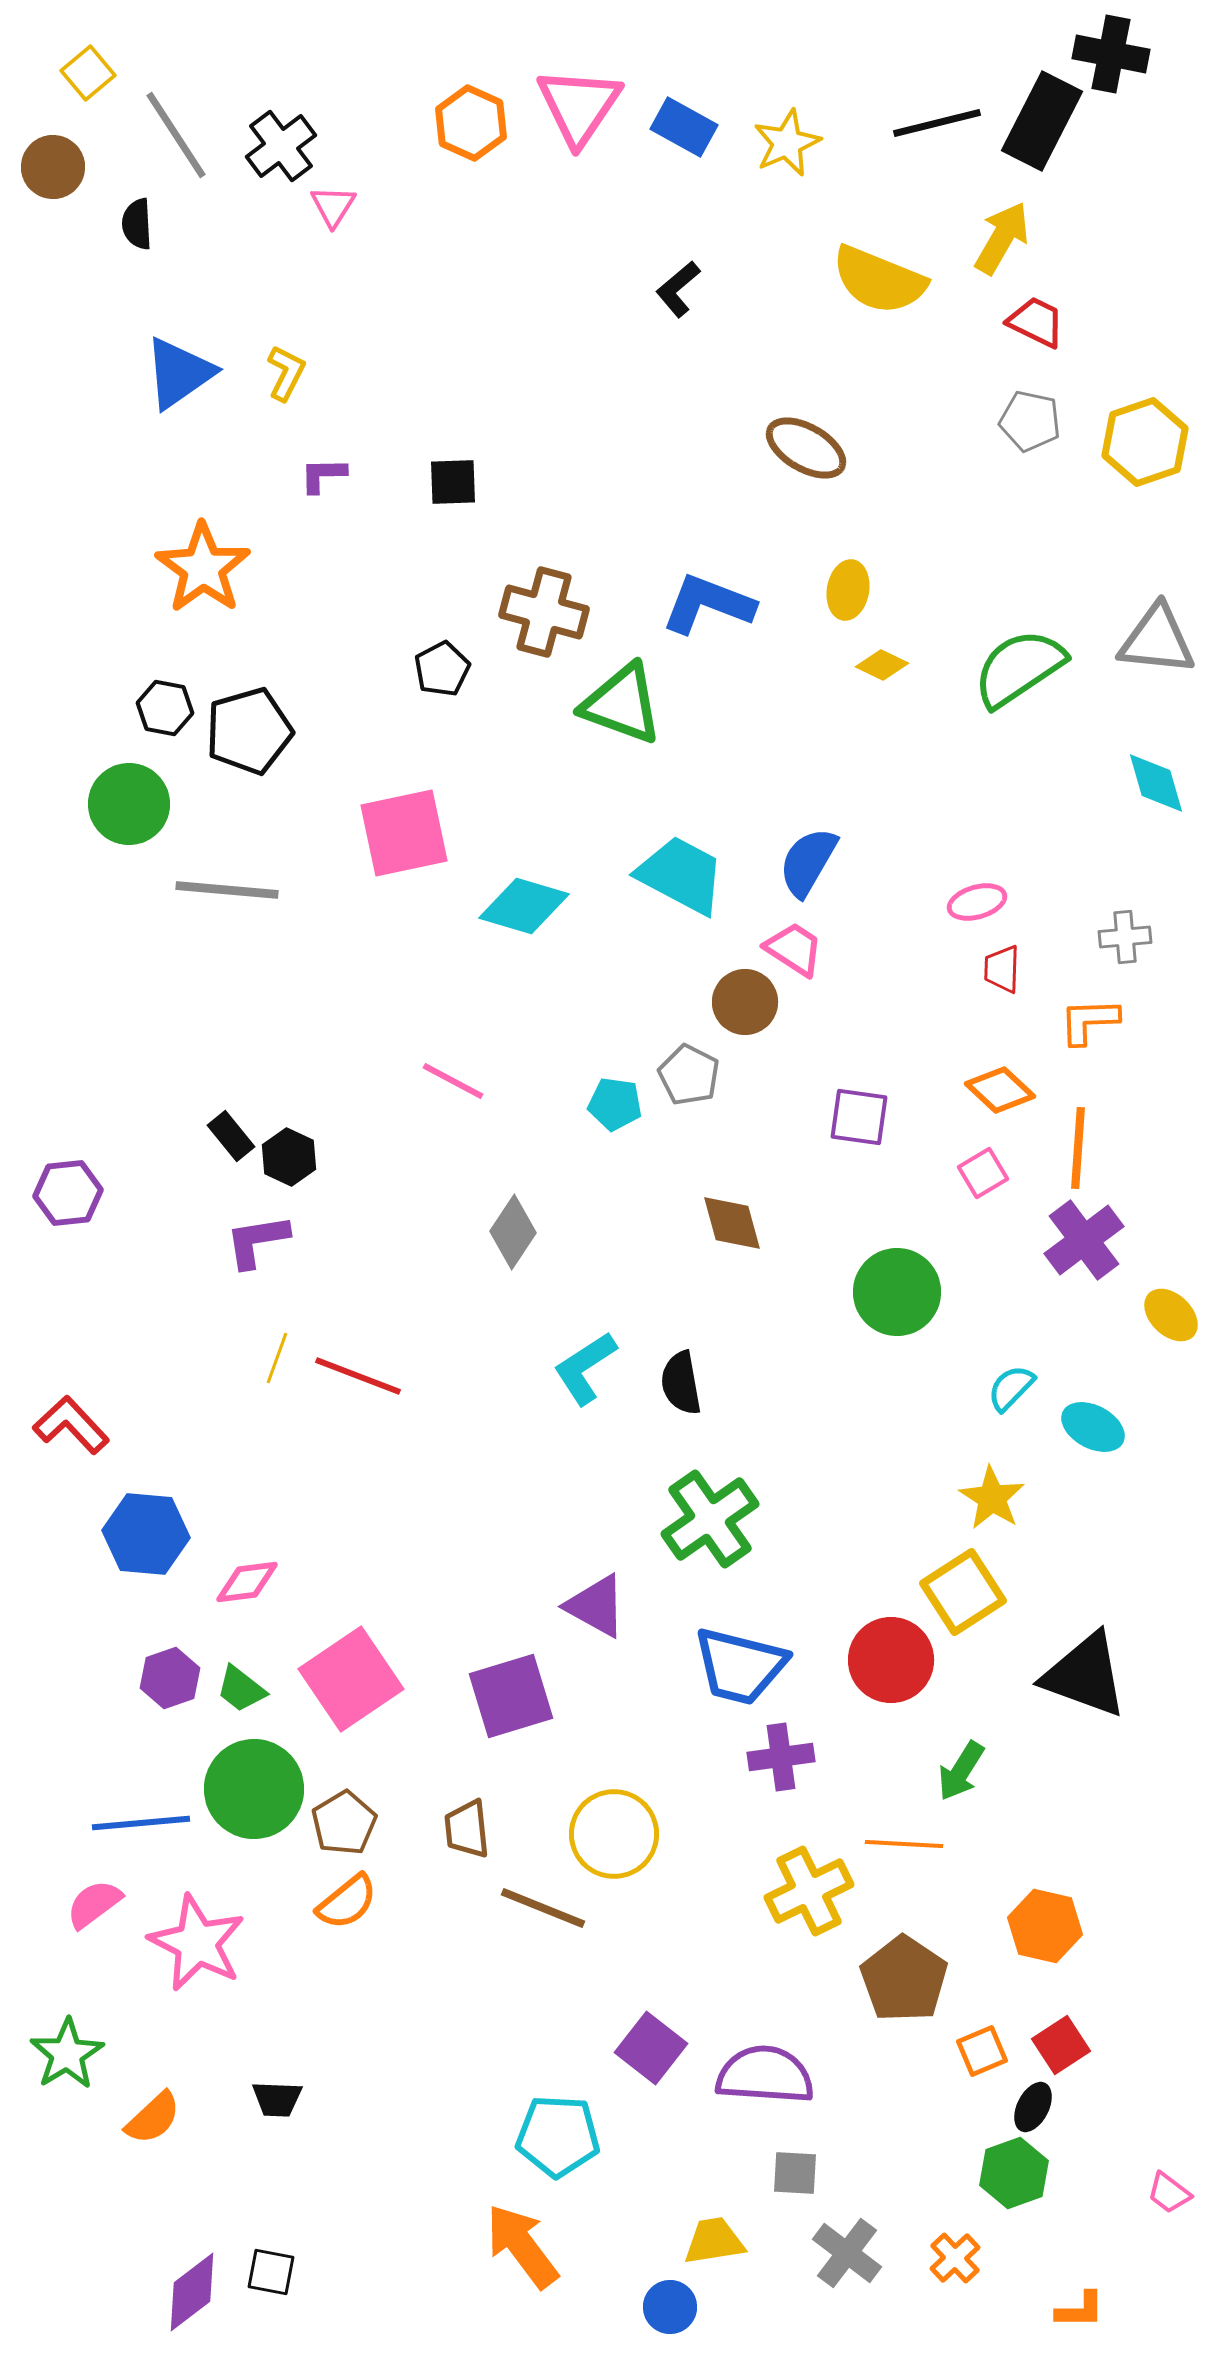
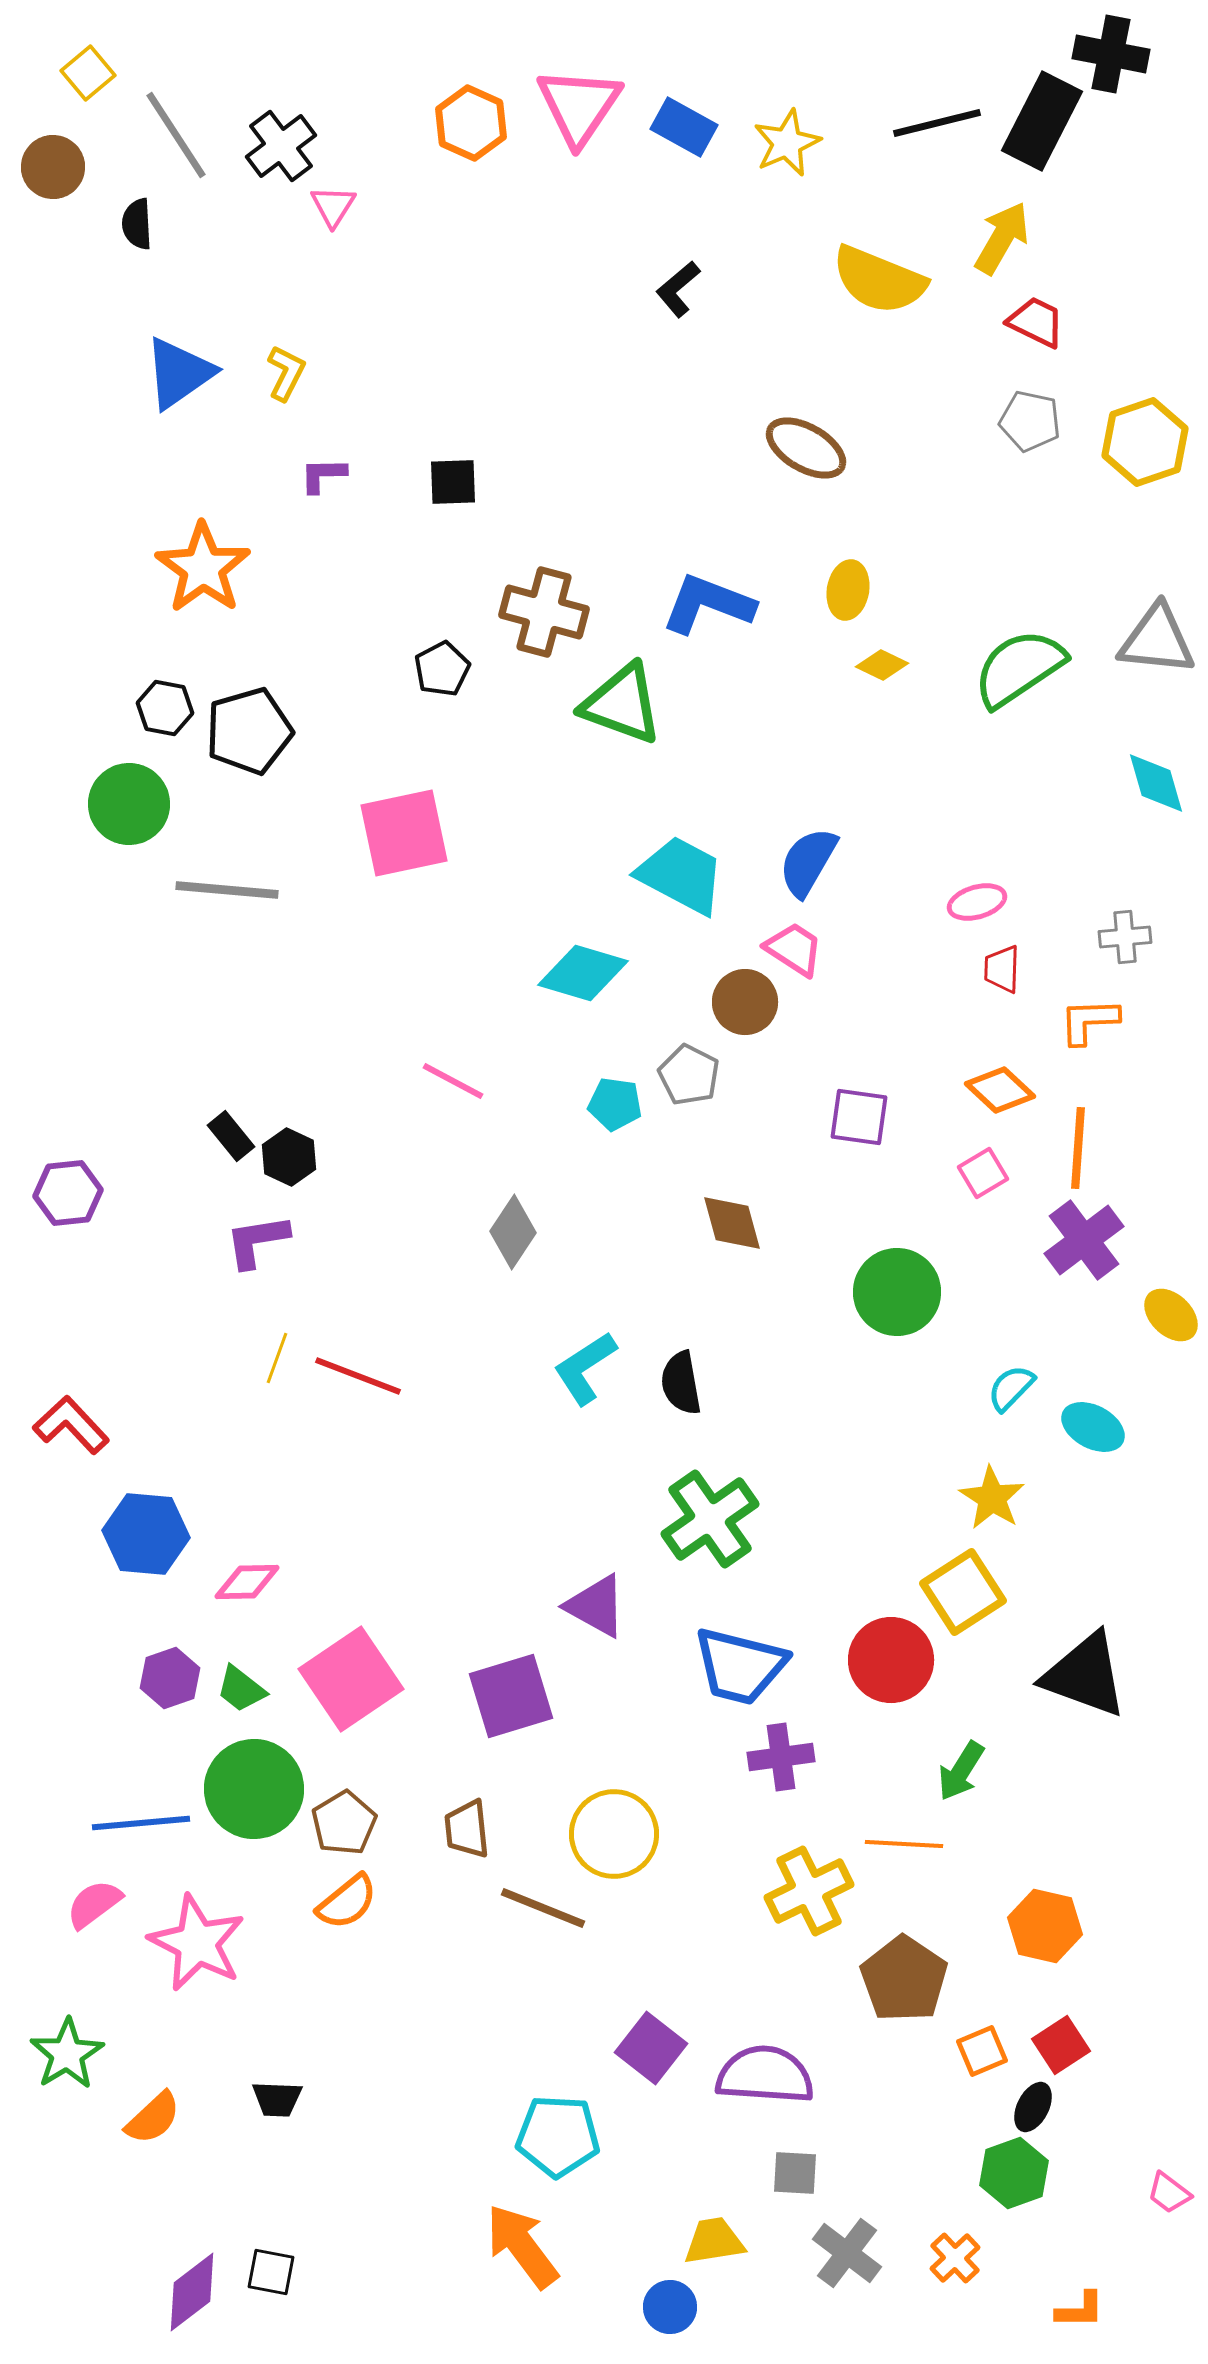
cyan diamond at (524, 906): moved 59 px right, 67 px down
pink diamond at (247, 1582): rotated 6 degrees clockwise
